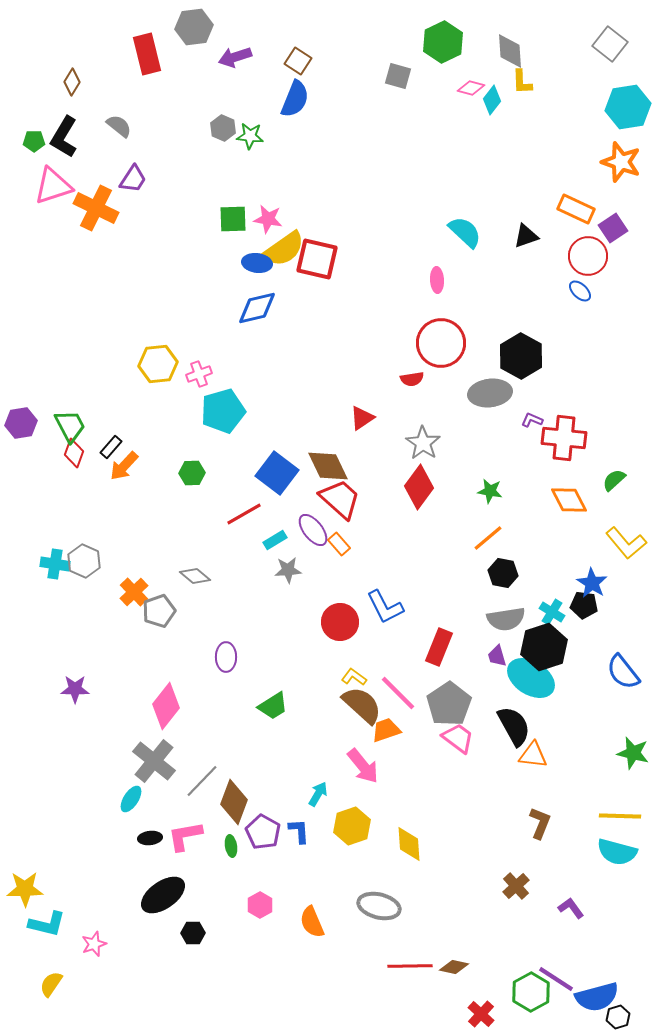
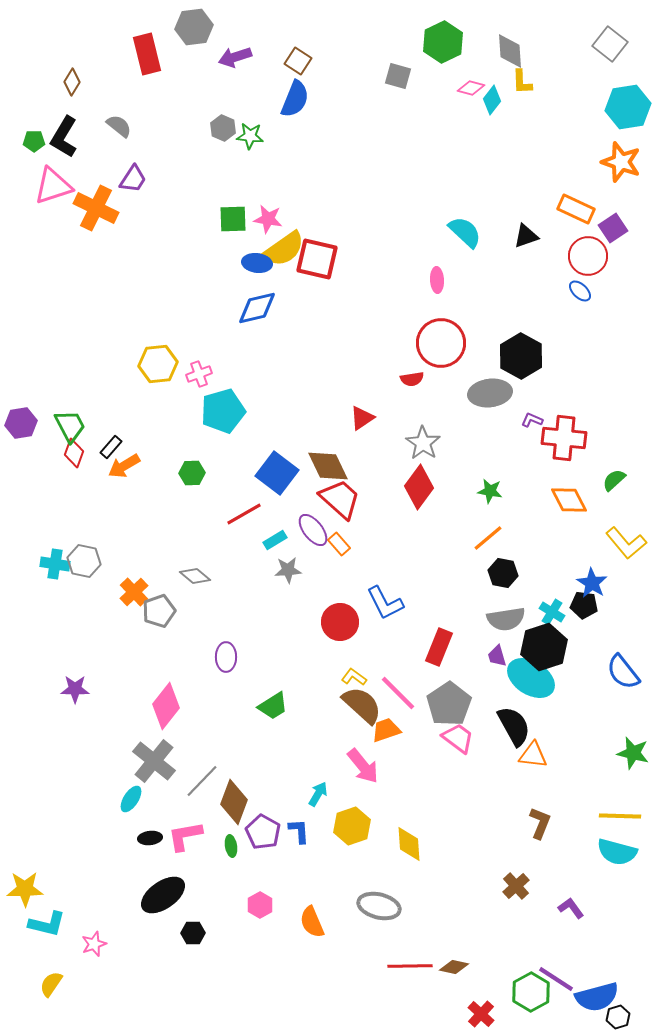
orange arrow at (124, 466): rotated 16 degrees clockwise
gray hexagon at (84, 561): rotated 12 degrees counterclockwise
blue L-shape at (385, 607): moved 4 px up
